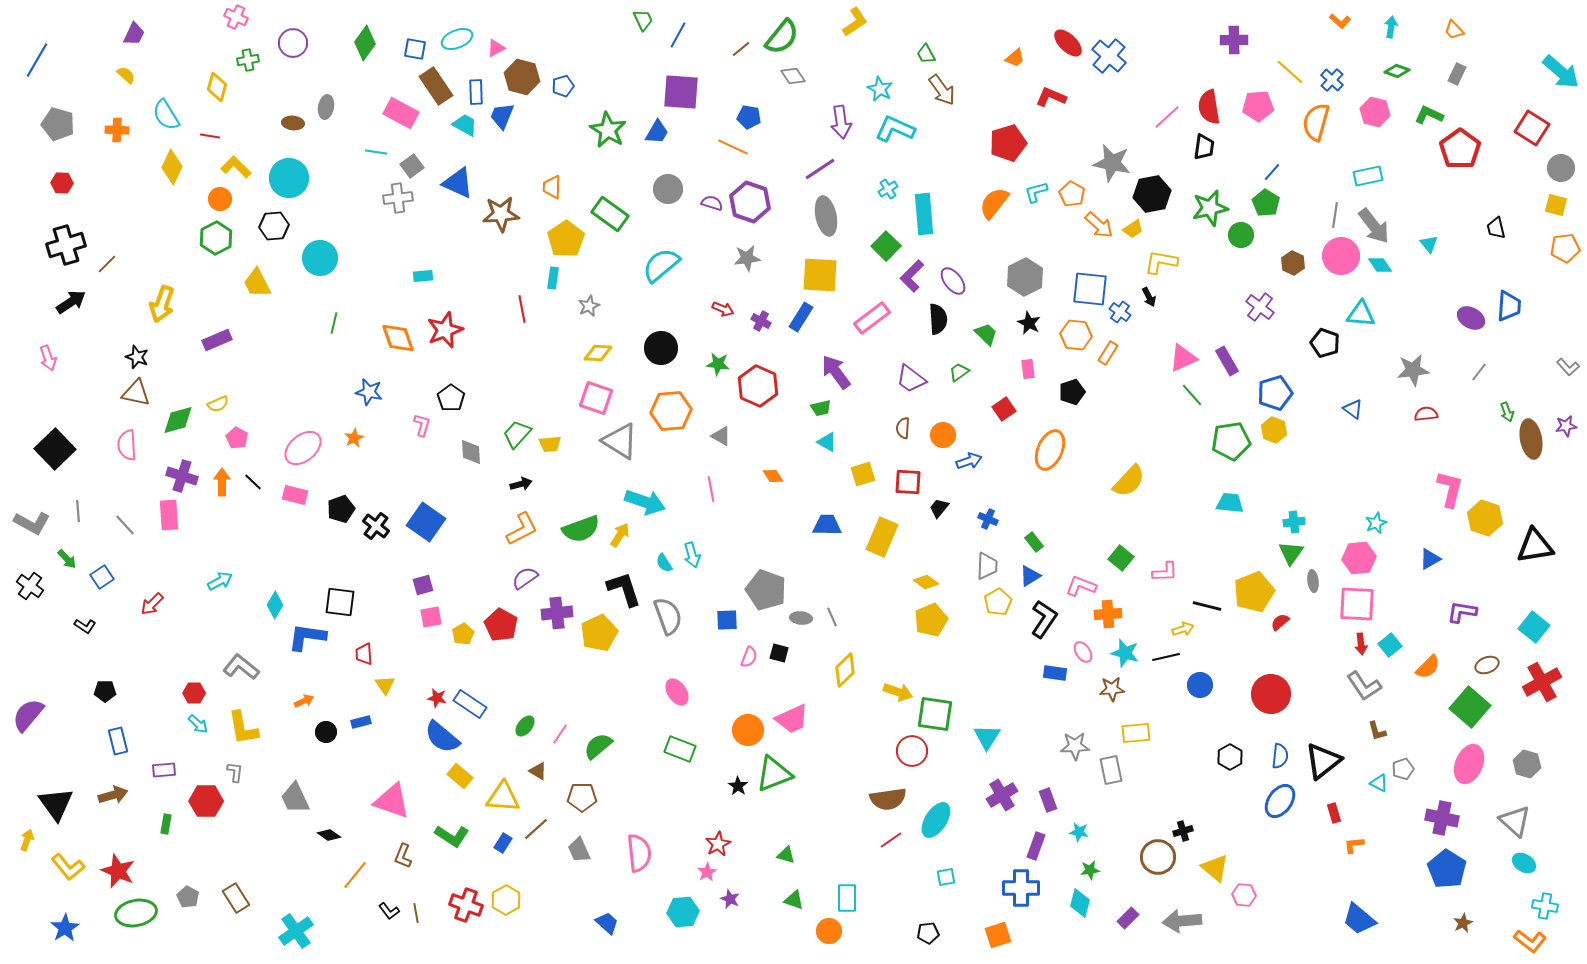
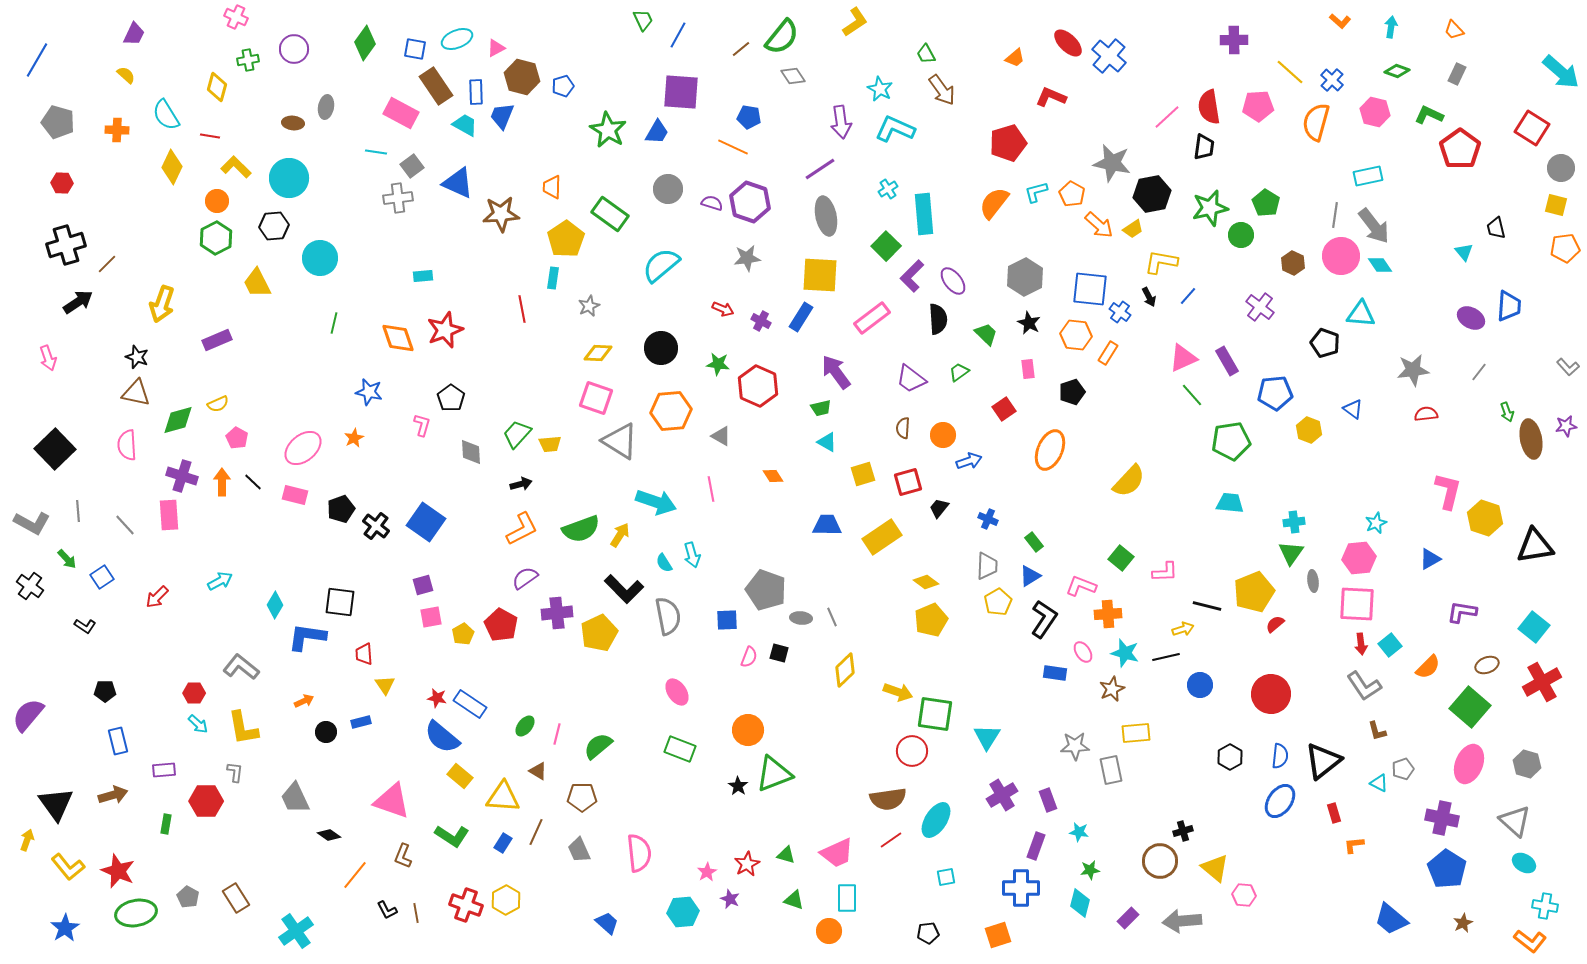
purple circle at (293, 43): moved 1 px right, 6 px down
gray pentagon at (58, 124): moved 2 px up
blue line at (1272, 172): moved 84 px left, 124 px down
orange circle at (220, 199): moved 3 px left, 2 px down
cyan triangle at (1429, 244): moved 35 px right, 8 px down
black arrow at (71, 302): moved 7 px right
blue pentagon at (1275, 393): rotated 12 degrees clockwise
yellow hexagon at (1274, 430): moved 35 px right
red square at (908, 482): rotated 20 degrees counterclockwise
pink L-shape at (1450, 489): moved 2 px left, 2 px down
cyan arrow at (645, 502): moved 11 px right
yellow rectangle at (882, 537): rotated 33 degrees clockwise
black L-shape at (624, 589): rotated 153 degrees clockwise
red arrow at (152, 604): moved 5 px right, 7 px up
gray semicircle at (668, 616): rotated 9 degrees clockwise
red semicircle at (1280, 622): moved 5 px left, 2 px down
brown star at (1112, 689): rotated 20 degrees counterclockwise
pink trapezoid at (792, 719): moved 45 px right, 134 px down
pink line at (560, 734): moved 3 px left; rotated 20 degrees counterclockwise
brown line at (536, 829): moved 3 px down; rotated 24 degrees counterclockwise
red star at (718, 844): moved 29 px right, 20 px down
brown circle at (1158, 857): moved 2 px right, 4 px down
black L-shape at (389, 911): moved 2 px left, 1 px up; rotated 10 degrees clockwise
blue trapezoid at (1359, 919): moved 32 px right
